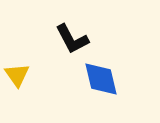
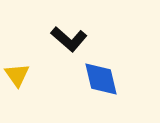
black L-shape: moved 3 px left; rotated 21 degrees counterclockwise
